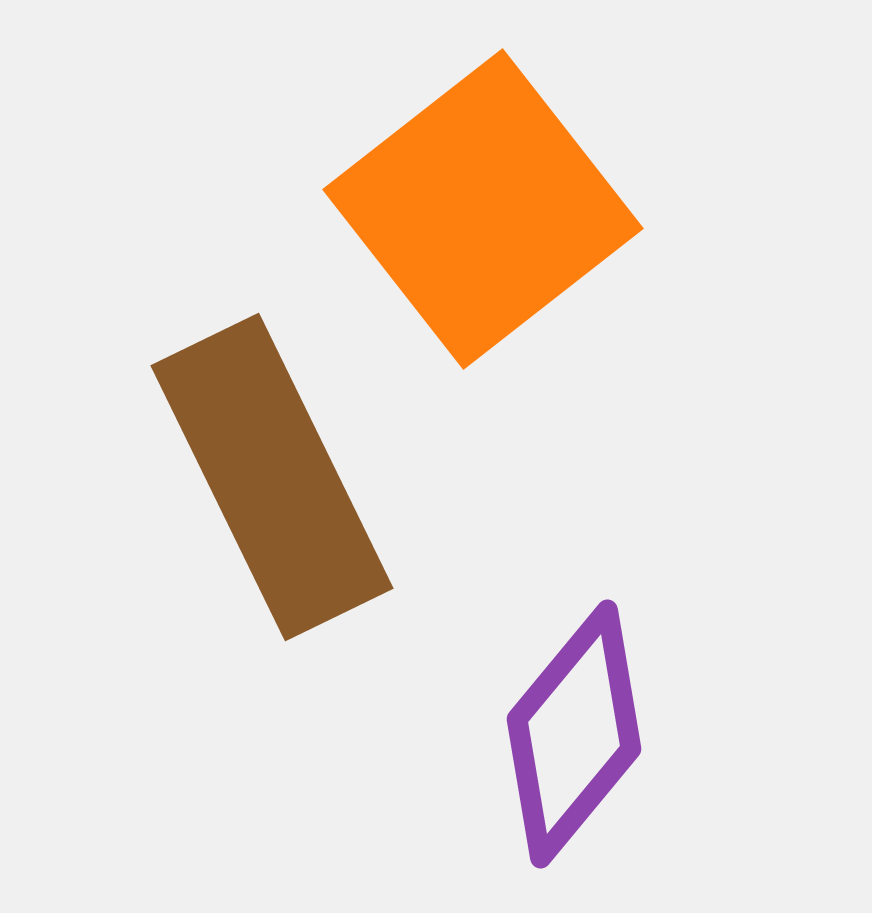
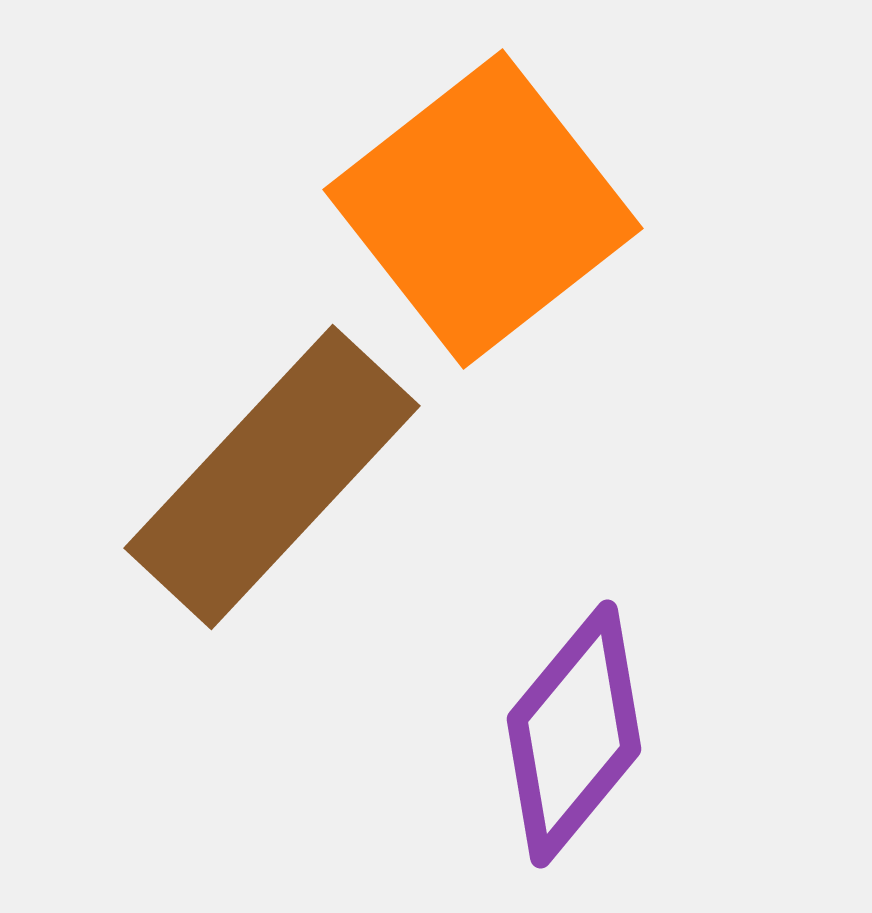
brown rectangle: rotated 69 degrees clockwise
